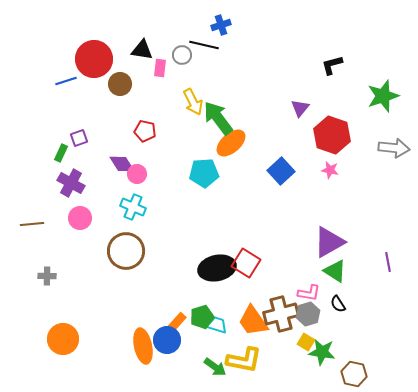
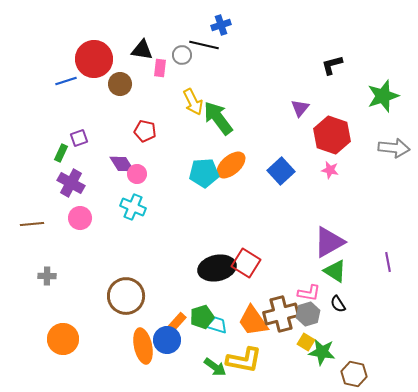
orange ellipse at (231, 143): moved 22 px down
brown circle at (126, 251): moved 45 px down
